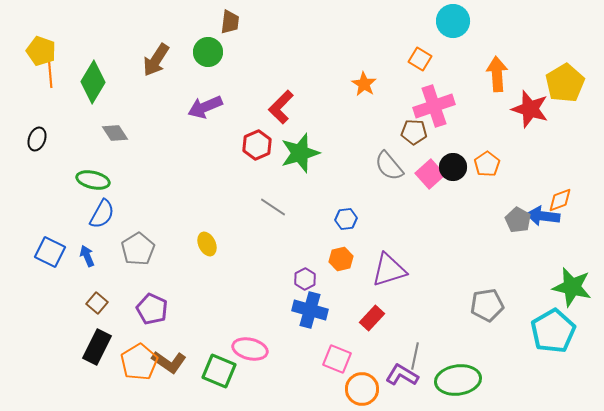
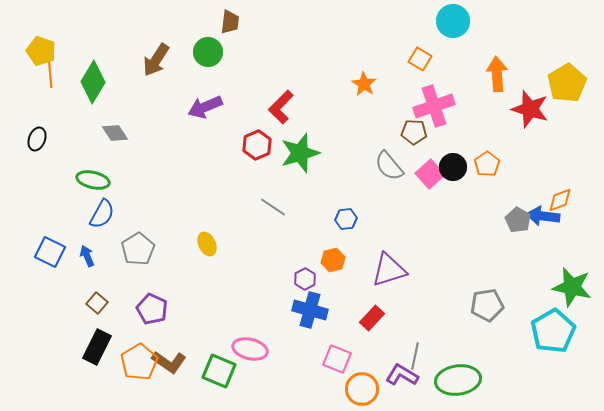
yellow pentagon at (565, 83): moved 2 px right
orange hexagon at (341, 259): moved 8 px left, 1 px down
